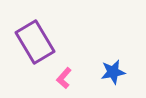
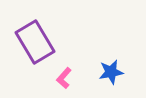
blue star: moved 2 px left
